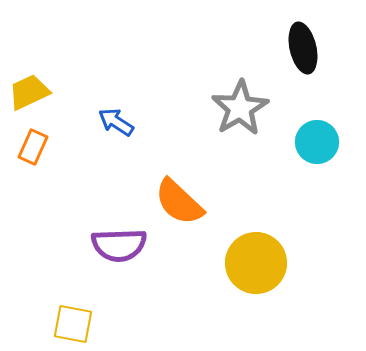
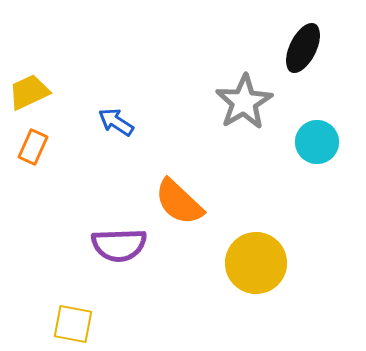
black ellipse: rotated 39 degrees clockwise
gray star: moved 4 px right, 6 px up
